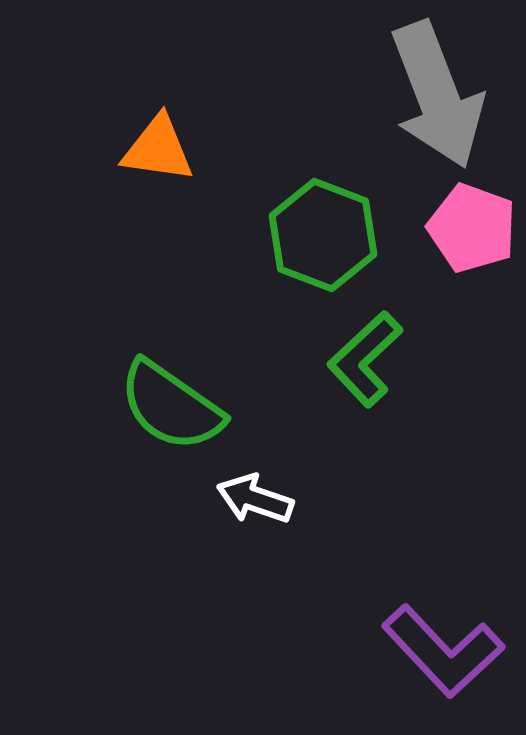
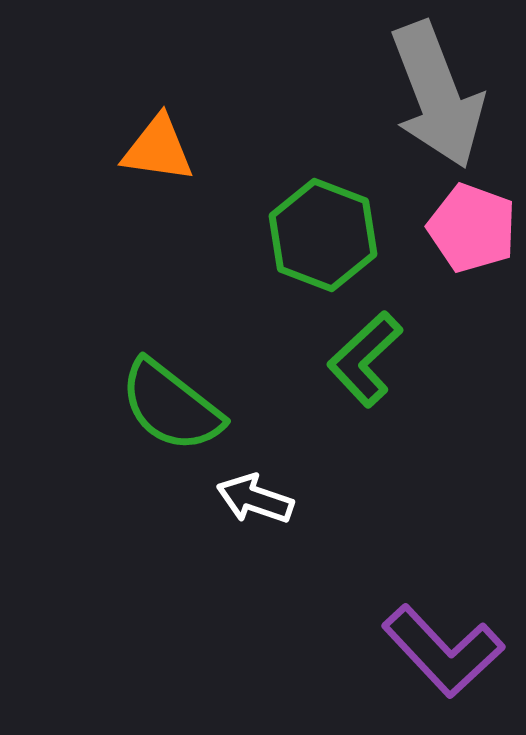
green semicircle: rotated 3 degrees clockwise
